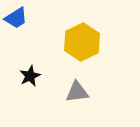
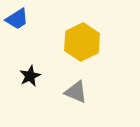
blue trapezoid: moved 1 px right, 1 px down
gray triangle: moved 1 px left; rotated 30 degrees clockwise
